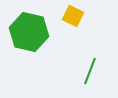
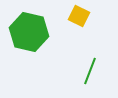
yellow square: moved 6 px right
